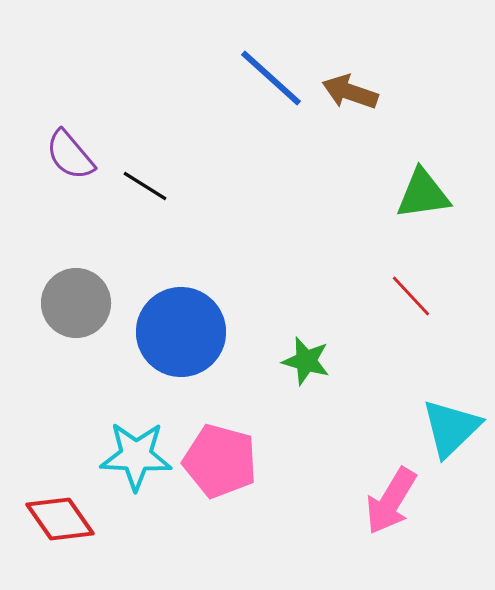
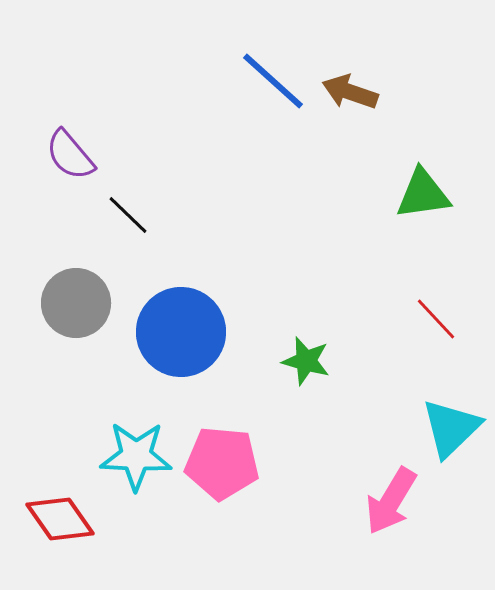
blue line: moved 2 px right, 3 px down
black line: moved 17 px left, 29 px down; rotated 12 degrees clockwise
red line: moved 25 px right, 23 px down
pink pentagon: moved 2 px right, 2 px down; rotated 10 degrees counterclockwise
